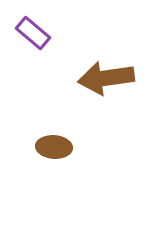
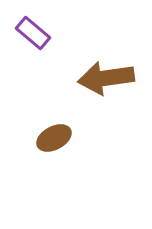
brown ellipse: moved 9 px up; rotated 32 degrees counterclockwise
